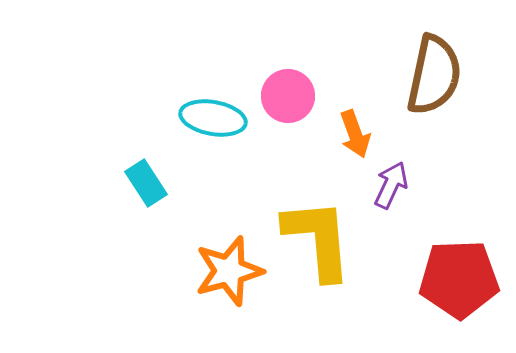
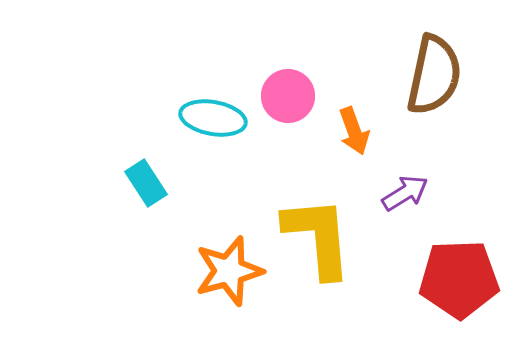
orange arrow: moved 1 px left, 3 px up
purple arrow: moved 14 px right, 8 px down; rotated 33 degrees clockwise
yellow L-shape: moved 2 px up
